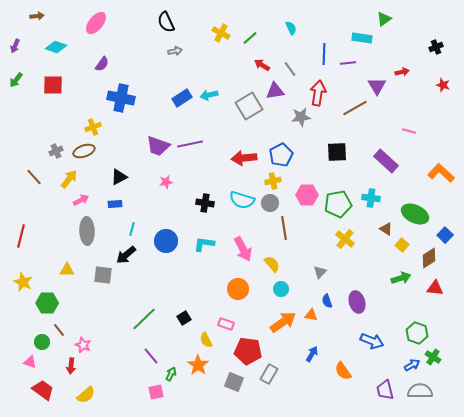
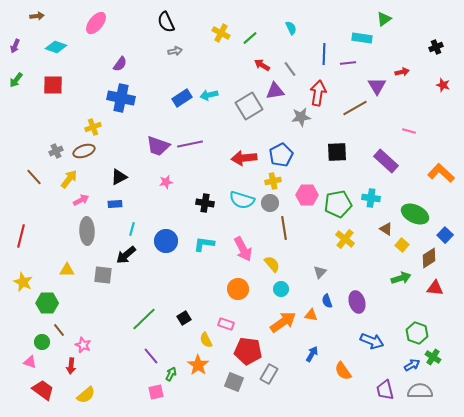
purple semicircle at (102, 64): moved 18 px right
